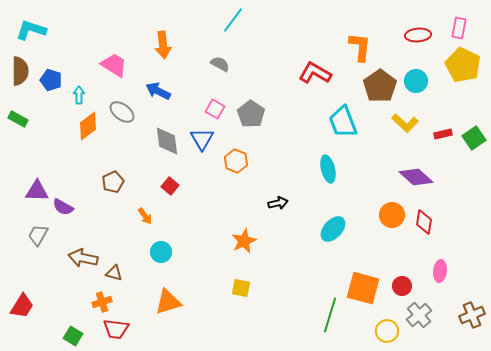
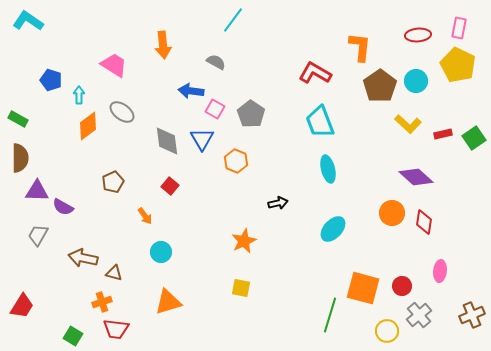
cyan L-shape at (31, 30): moved 3 px left, 9 px up; rotated 16 degrees clockwise
gray semicircle at (220, 64): moved 4 px left, 2 px up
yellow pentagon at (463, 65): moved 5 px left
brown semicircle at (20, 71): moved 87 px down
blue arrow at (158, 91): moved 33 px right; rotated 20 degrees counterclockwise
cyan trapezoid at (343, 122): moved 23 px left
yellow L-shape at (405, 123): moved 3 px right, 1 px down
orange circle at (392, 215): moved 2 px up
